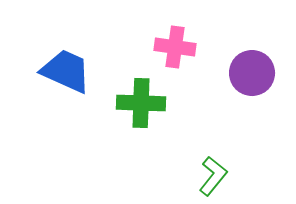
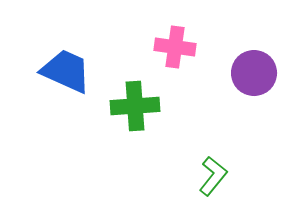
purple circle: moved 2 px right
green cross: moved 6 px left, 3 px down; rotated 6 degrees counterclockwise
